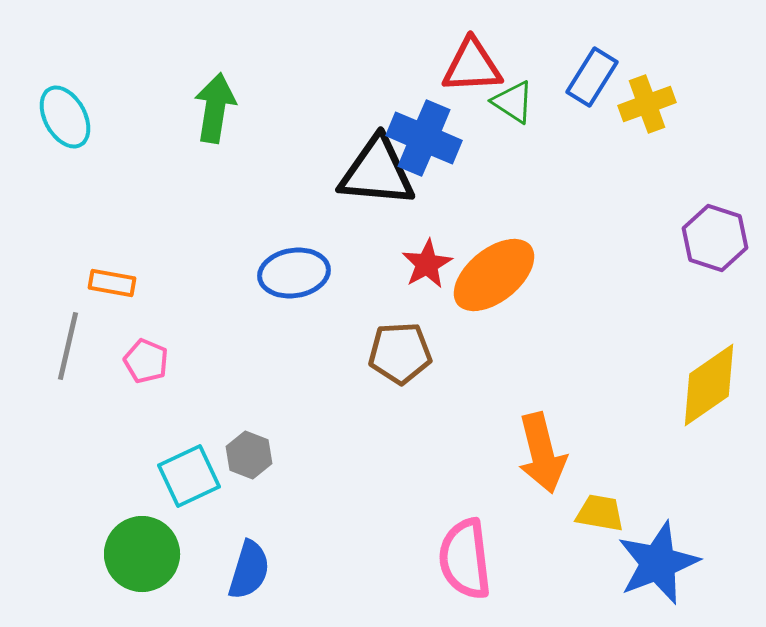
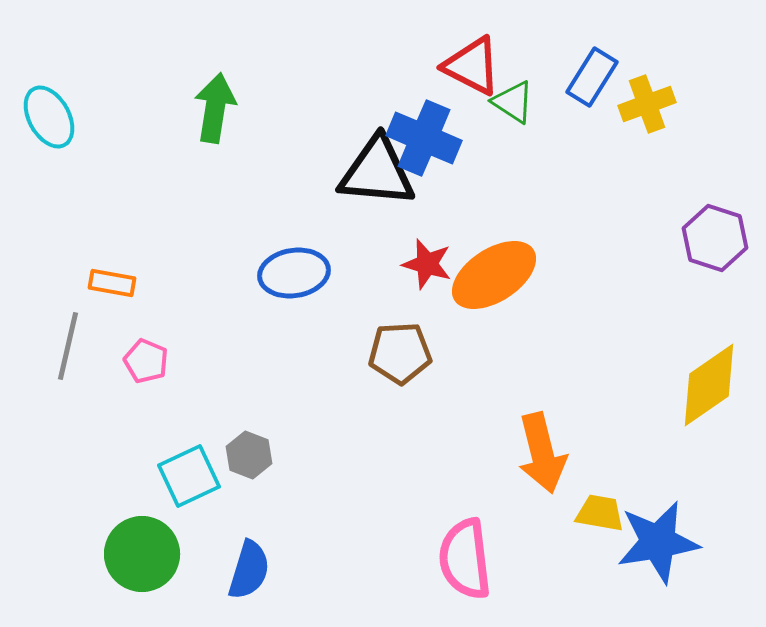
red triangle: rotated 30 degrees clockwise
cyan ellipse: moved 16 px left
red star: rotated 27 degrees counterclockwise
orange ellipse: rotated 6 degrees clockwise
blue star: moved 21 px up; rotated 12 degrees clockwise
